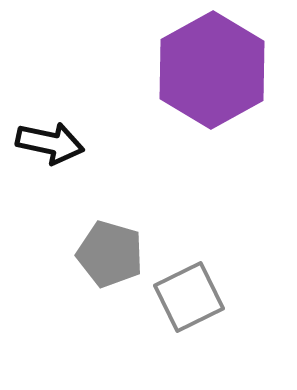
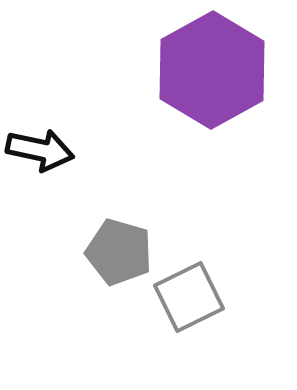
black arrow: moved 10 px left, 7 px down
gray pentagon: moved 9 px right, 2 px up
